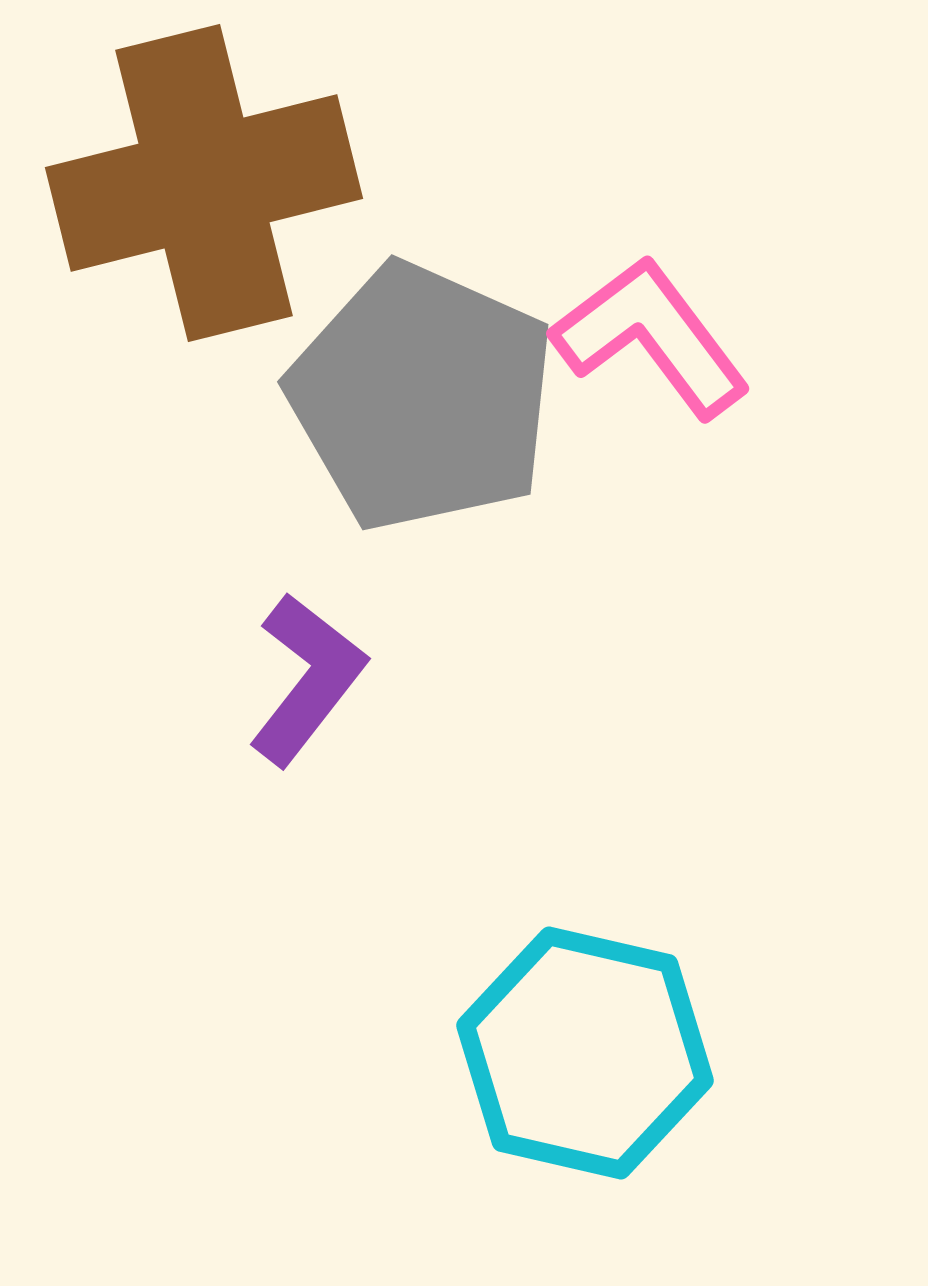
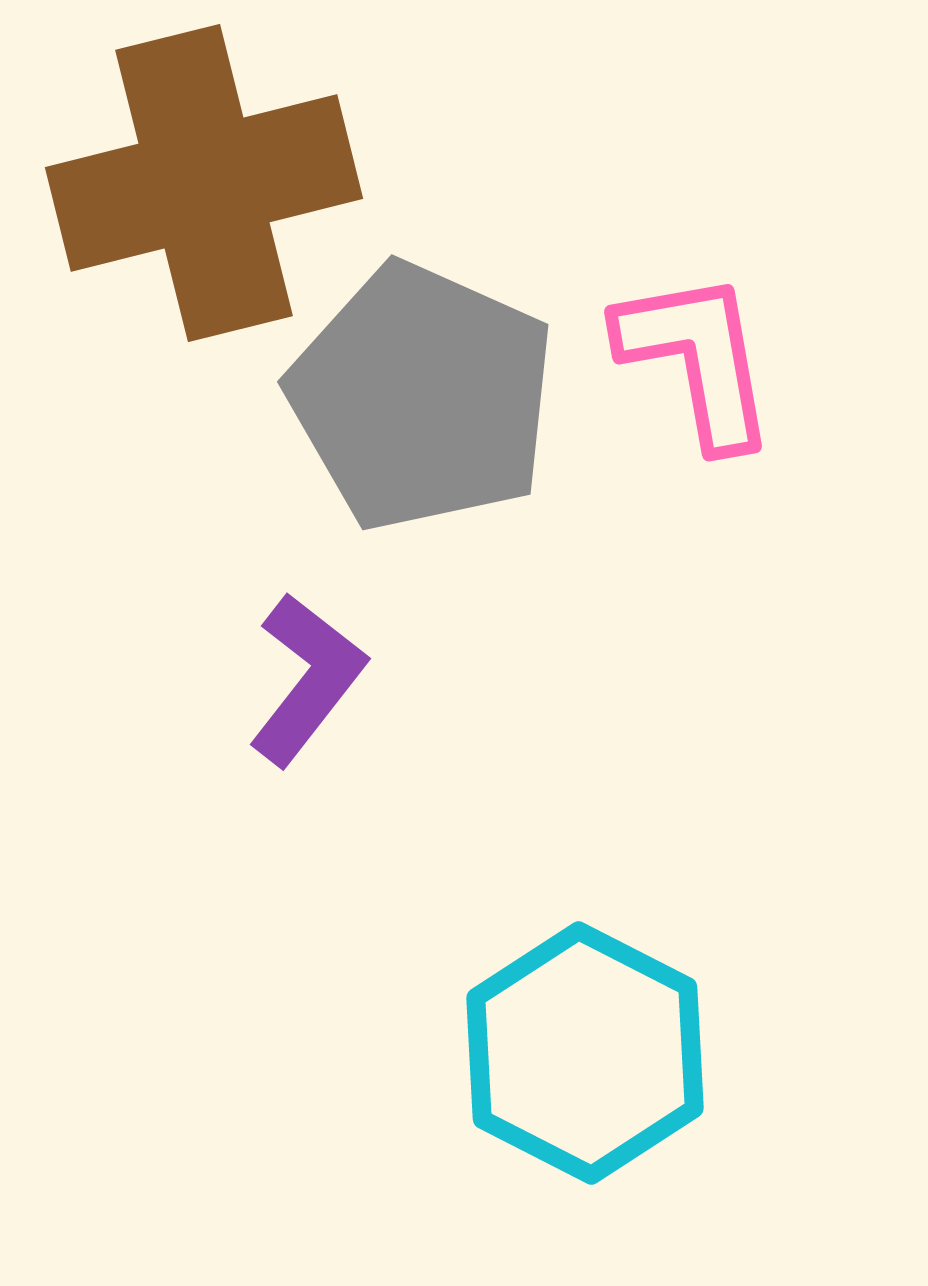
pink L-shape: moved 46 px right, 22 px down; rotated 27 degrees clockwise
cyan hexagon: rotated 14 degrees clockwise
